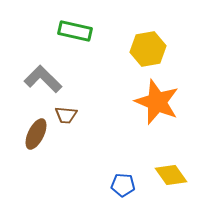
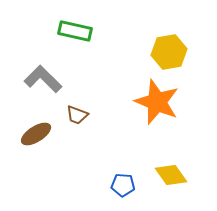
yellow hexagon: moved 21 px right, 3 px down
brown trapezoid: moved 11 px right; rotated 15 degrees clockwise
brown ellipse: rotated 32 degrees clockwise
